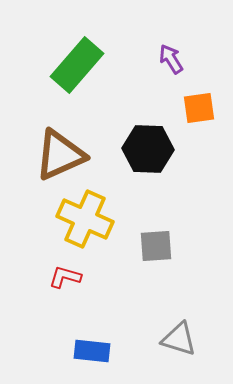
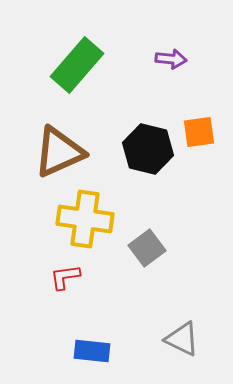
purple arrow: rotated 128 degrees clockwise
orange square: moved 24 px down
black hexagon: rotated 12 degrees clockwise
brown triangle: moved 1 px left, 3 px up
yellow cross: rotated 16 degrees counterclockwise
gray square: moved 9 px left, 2 px down; rotated 33 degrees counterclockwise
red L-shape: rotated 24 degrees counterclockwise
gray triangle: moved 3 px right; rotated 9 degrees clockwise
